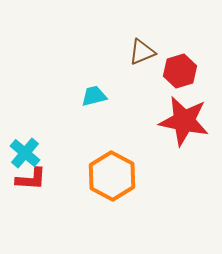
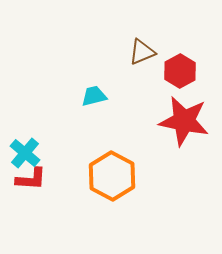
red hexagon: rotated 12 degrees counterclockwise
